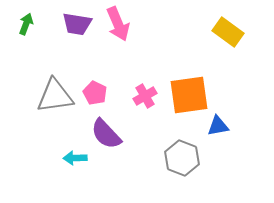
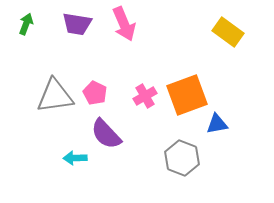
pink arrow: moved 6 px right
orange square: moved 2 px left; rotated 12 degrees counterclockwise
blue triangle: moved 1 px left, 2 px up
